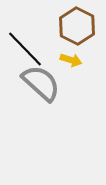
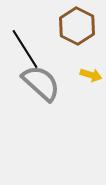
black line: rotated 12 degrees clockwise
yellow arrow: moved 20 px right, 15 px down
